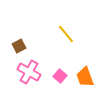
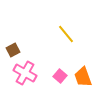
brown square: moved 6 px left, 4 px down
pink cross: moved 4 px left, 1 px down
orange trapezoid: moved 2 px left
